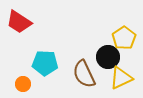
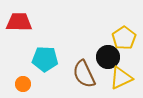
red trapezoid: rotated 148 degrees clockwise
cyan pentagon: moved 4 px up
